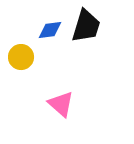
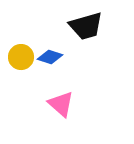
black trapezoid: rotated 57 degrees clockwise
blue diamond: moved 27 px down; rotated 25 degrees clockwise
